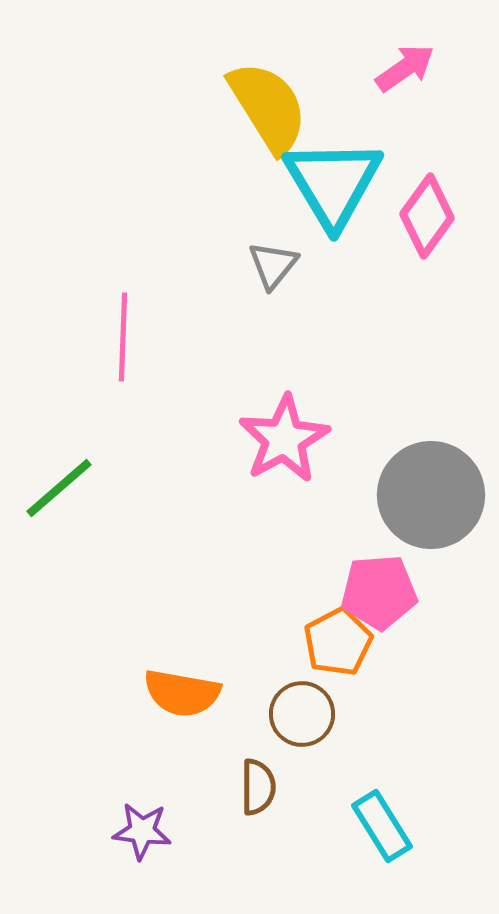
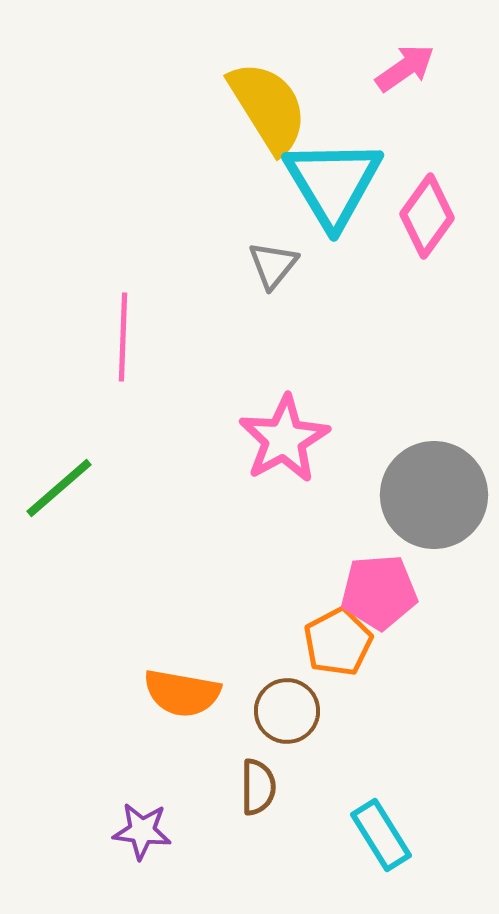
gray circle: moved 3 px right
brown circle: moved 15 px left, 3 px up
cyan rectangle: moved 1 px left, 9 px down
